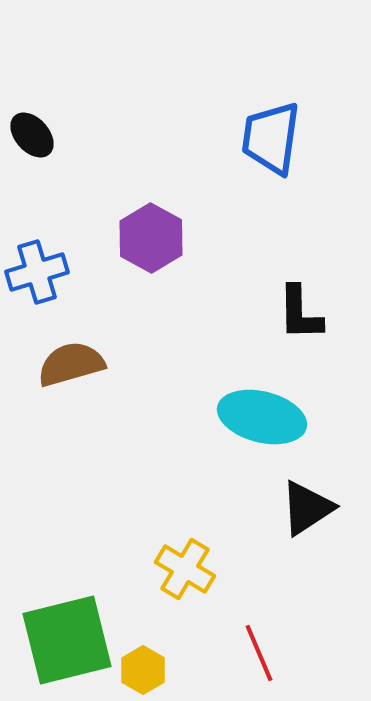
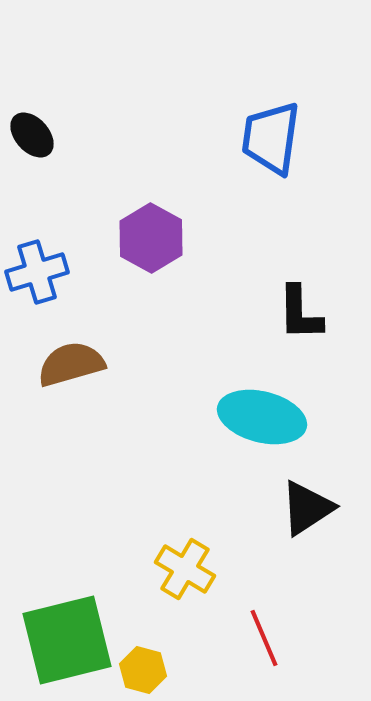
red line: moved 5 px right, 15 px up
yellow hexagon: rotated 15 degrees counterclockwise
